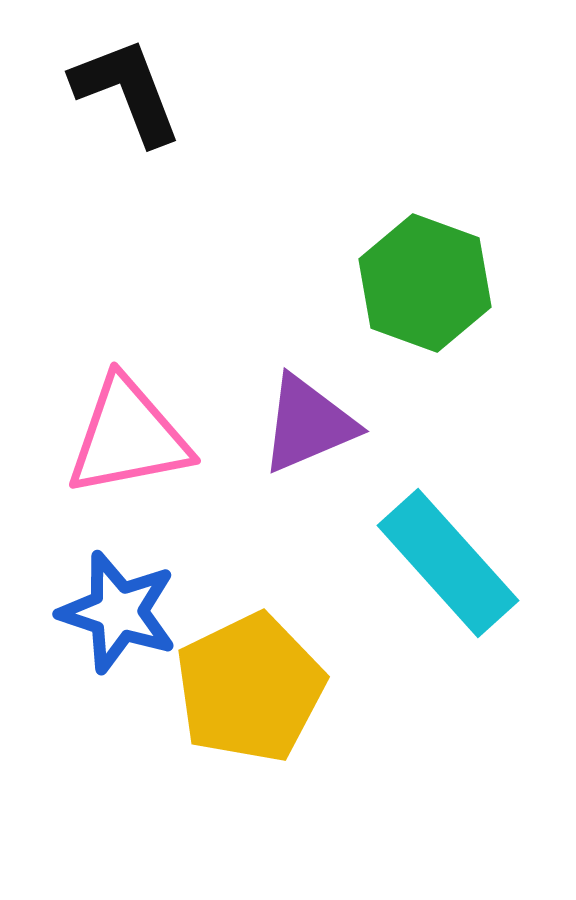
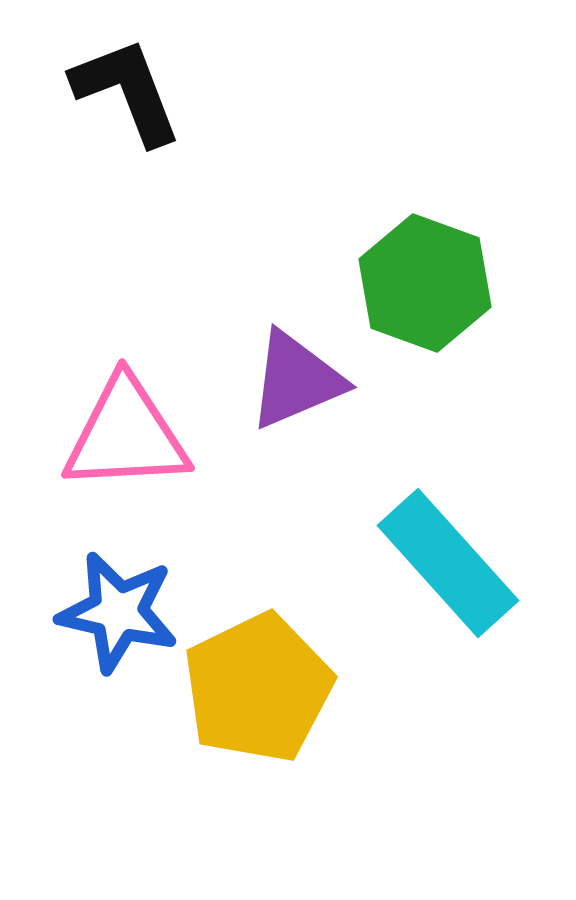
purple triangle: moved 12 px left, 44 px up
pink triangle: moved 2 px left, 2 px up; rotated 8 degrees clockwise
blue star: rotated 5 degrees counterclockwise
yellow pentagon: moved 8 px right
